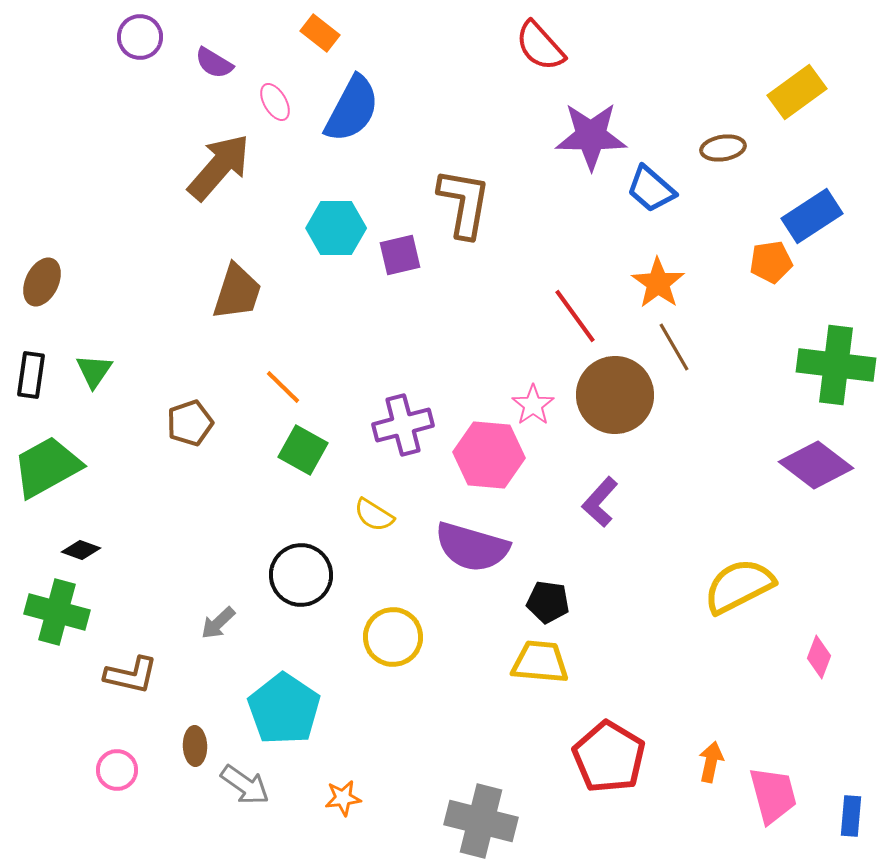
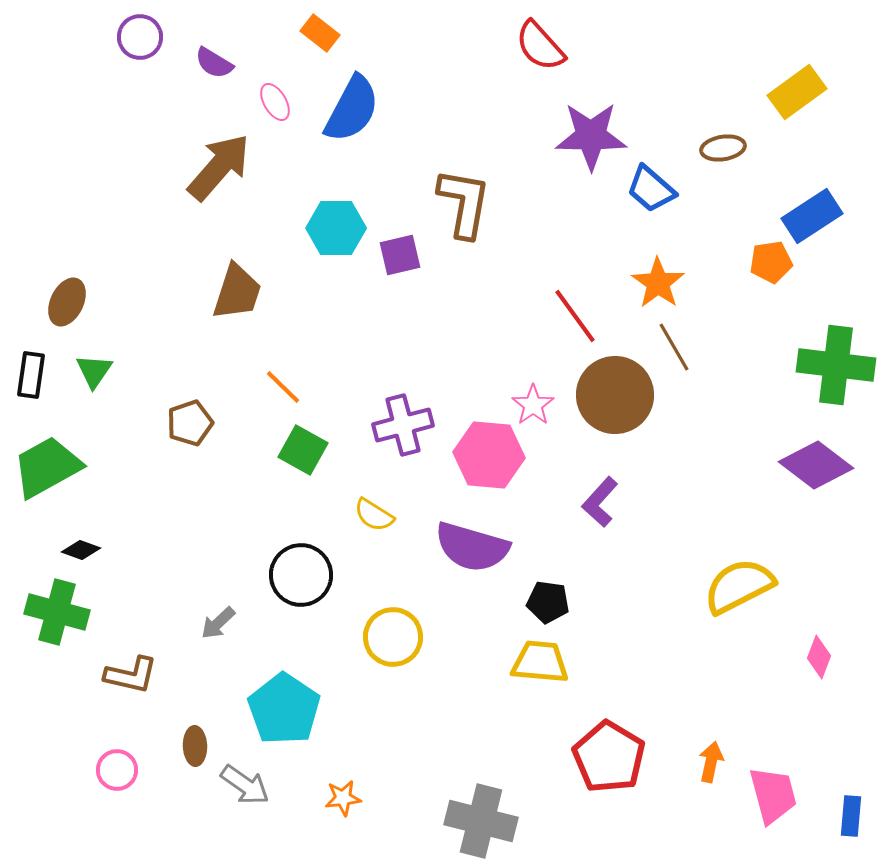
brown ellipse at (42, 282): moved 25 px right, 20 px down
